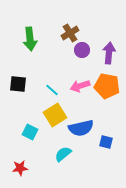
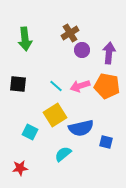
green arrow: moved 5 px left
cyan line: moved 4 px right, 4 px up
